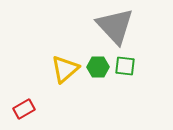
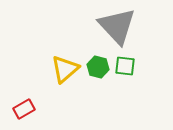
gray triangle: moved 2 px right
green hexagon: rotated 15 degrees clockwise
